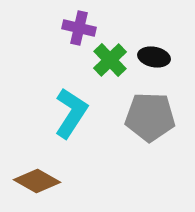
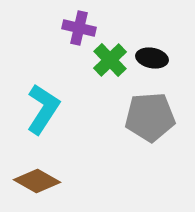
black ellipse: moved 2 px left, 1 px down
cyan L-shape: moved 28 px left, 4 px up
gray pentagon: rotated 6 degrees counterclockwise
